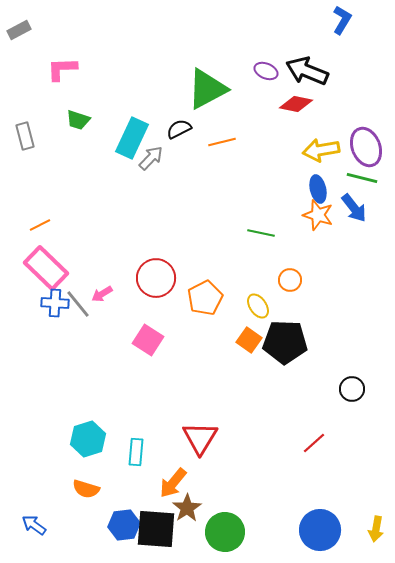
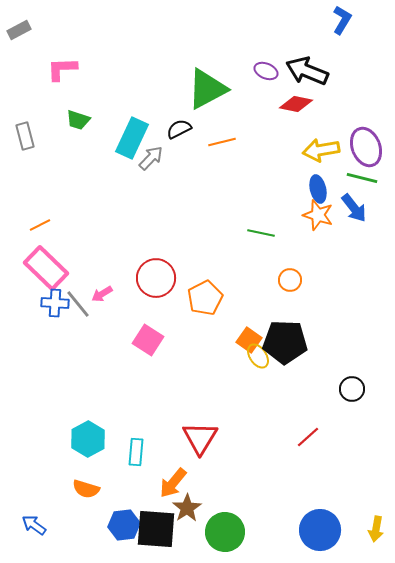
yellow ellipse at (258, 306): moved 50 px down
cyan hexagon at (88, 439): rotated 12 degrees counterclockwise
red line at (314, 443): moved 6 px left, 6 px up
